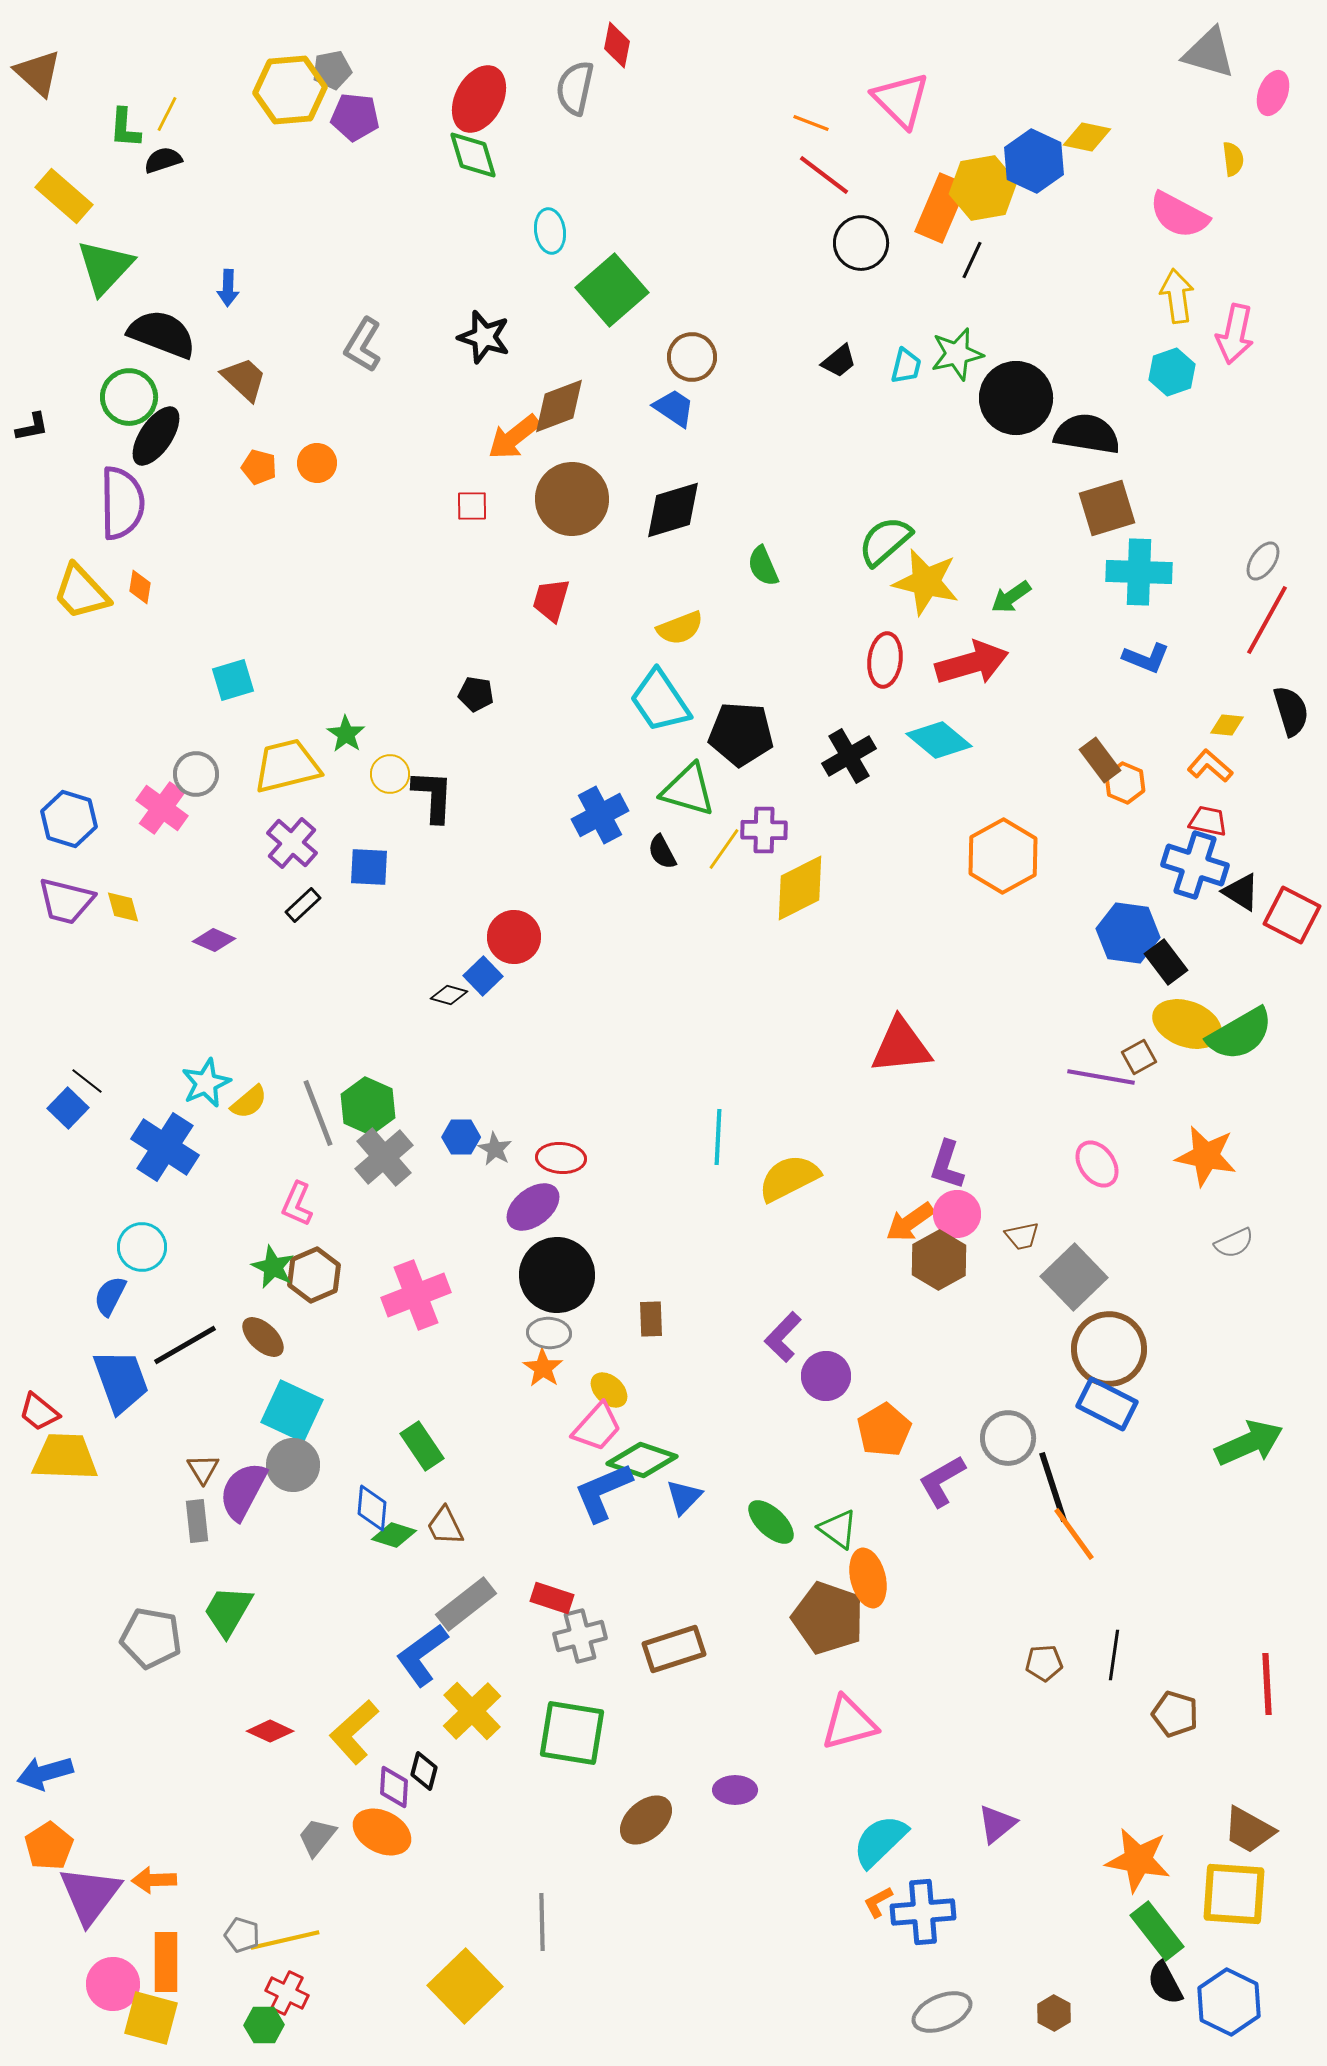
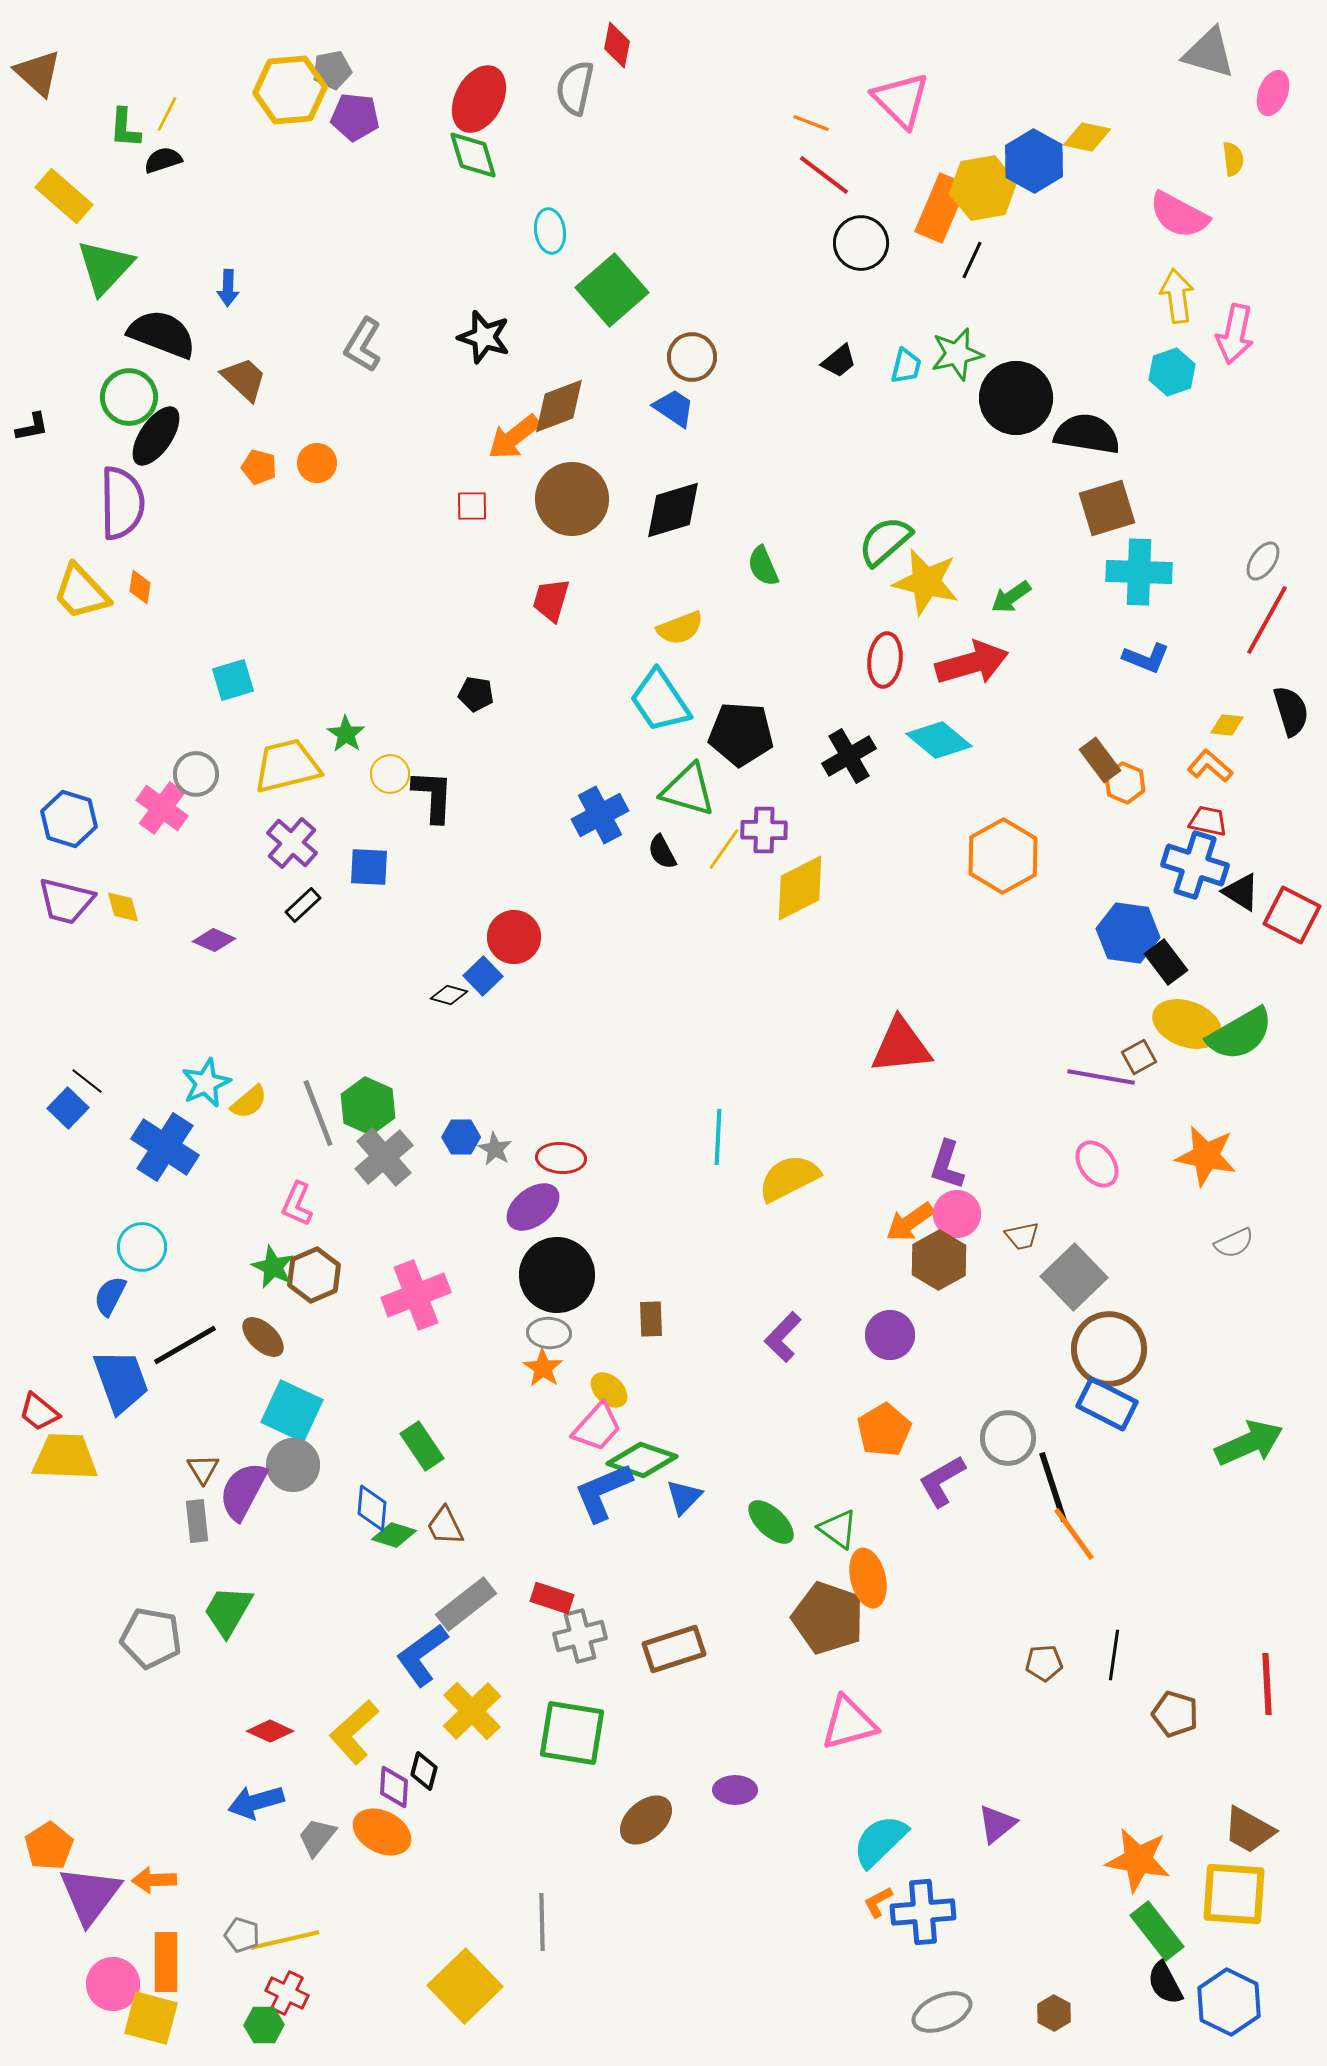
blue hexagon at (1034, 161): rotated 4 degrees clockwise
purple circle at (826, 1376): moved 64 px right, 41 px up
blue arrow at (45, 1773): moved 211 px right, 29 px down
